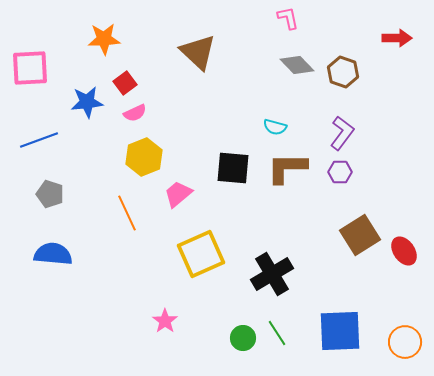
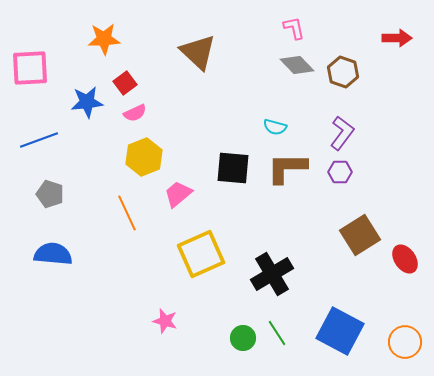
pink L-shape: moved 6 px right, 10 px down
red ellipse: moved 1 px right, 8 px down
pink star: rotated 20 degrees counterclockwise
blue square: rotated 30 degrees clockwise
